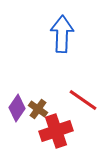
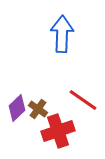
purple diamond: rotated 12 degrees clockwise
red cross: moved 2 px right
